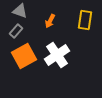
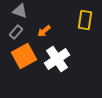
orange arrow: moved 6 px left, 10 px down; rotated 24 degrees clockwise
gray rectangle: moved 1 px down
white cross: moved 4 px down
